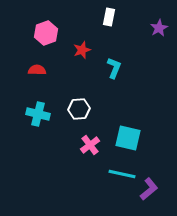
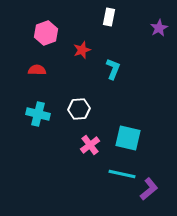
cyan L-shape: moved 1 px left, 1 px down
